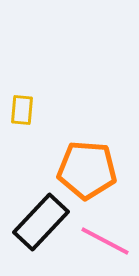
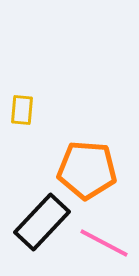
black rectangle: moved 1 px right
pink line: moved 1 px left, 2 px down
